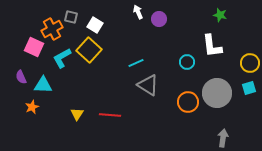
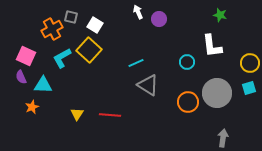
pink square: moved 8 px left, 9 px down
